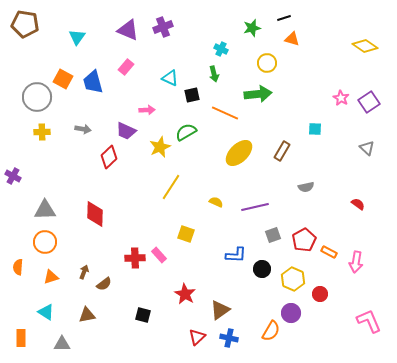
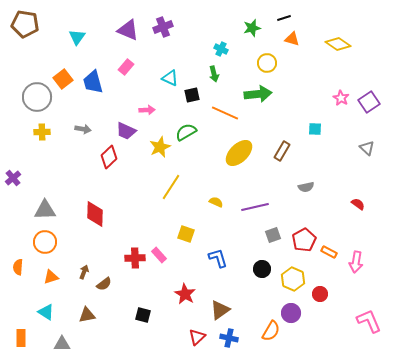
yellow diamond at (365, 46): moved 27 px left, 2 px up
orange square at (63, 79): rotated 24 degrees clockwise
purple cross at (13, 176): moved 2 px down; rotated 21 degrees clockwise
blue L-shape at (236, 255): moved 18 px left, 3 px down; rotated 110 degrees counterclockwise
